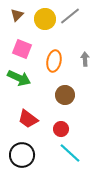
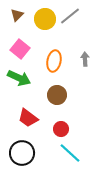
pink square: moved 2 px left; rotated 18 degrees clockwise
brown circle: moved 8 px left
red trapezoid: moved 1 px up
black circle: moved 2 px up
